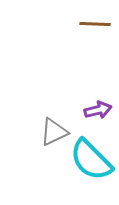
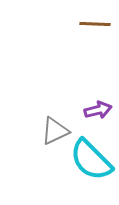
gray triangle: moved 1 px right, 1 px up
